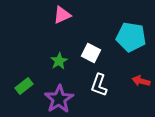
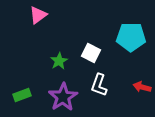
pink triangle: moved 24 px left; rotated 12 degrees counterclockwise
cyan pentagon: rotated 8 degrees counterclockwise
red arrow: moved 1 px right, 6 px down
green rectangle: moved 2 px left, 9 px down; rotated 18 degrees clockwise
purple star: moved 4 px right, 2 px up
